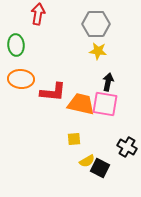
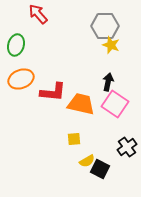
red arrow: rotated 50 degrees counterclockwise
gray hexagon: moved 9 px right, 2 px down
green ellipse: rotated 20 degrees clockwise
yellow star: moved 13 px right, 6 px up; rotated 12 degrees clockwise
orange ellipse: rotated 25 degrees counterclockwise
pink square: moved 10 px right; rotated 24 degrees clockwise
black cross: rotated 24 degrees clockwise
black square: moved 1 px down
